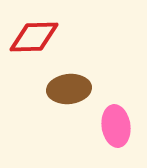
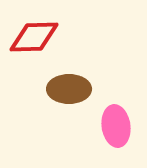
brown ellipse: rotated 6 degrees clockwise
